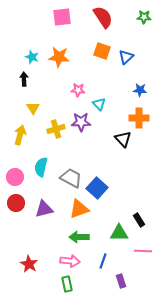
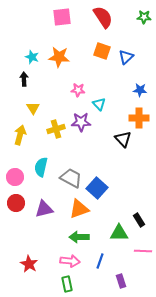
blue line: moved 3 px left
